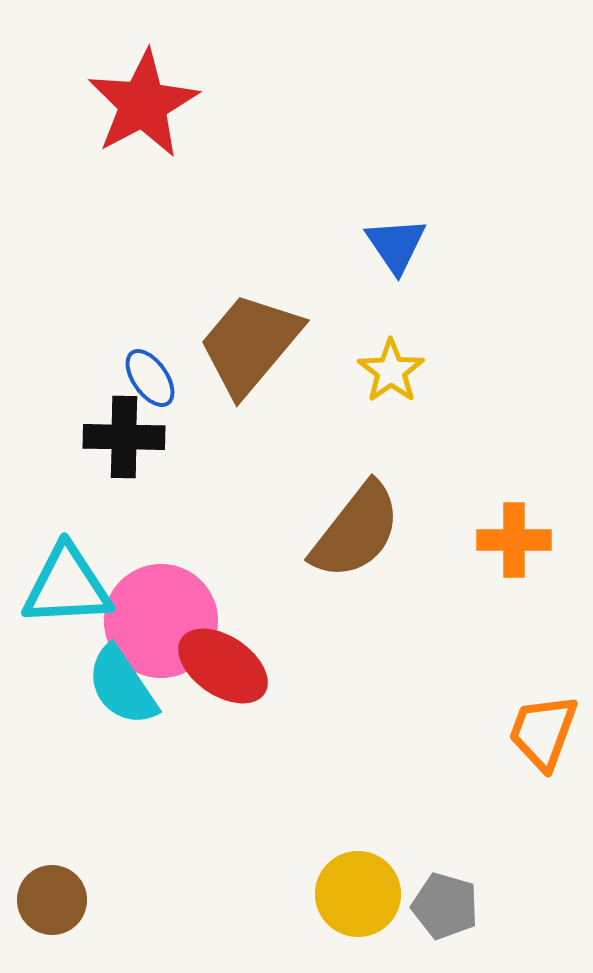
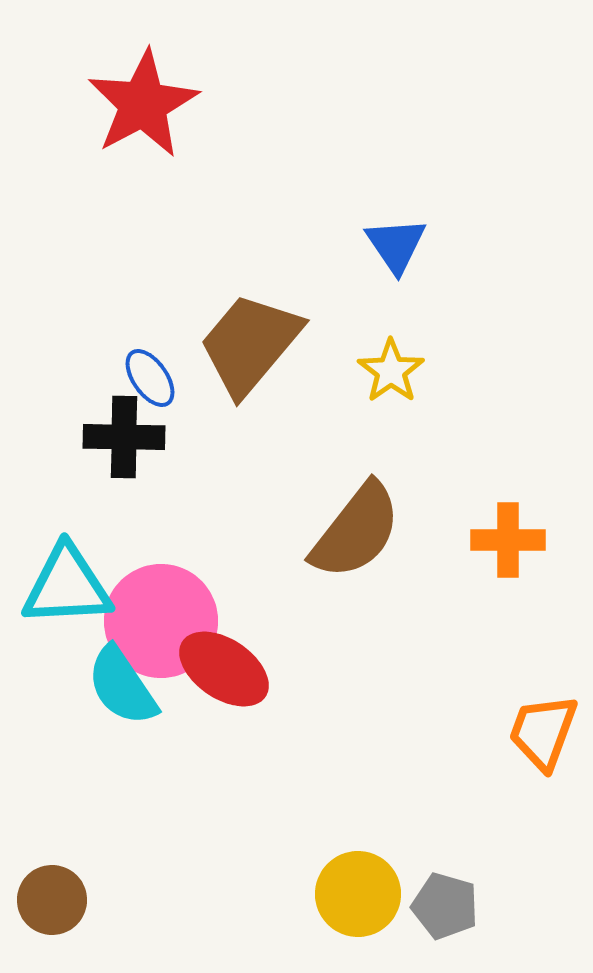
orange cross: moved 6 px left
red ellipse: moved 1 px right, 3 px down
